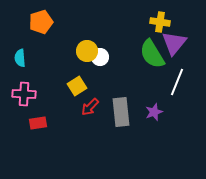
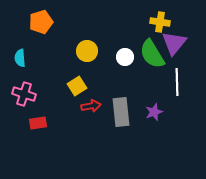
white circle: moved 25 px right
white line: rotated 24 degrees counterclockwise
pink cross: rotated 15 degrees clockwise
red arrow: moved 1 px right, 1 px up; rotated 144 degrees counterclockwise
